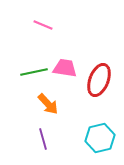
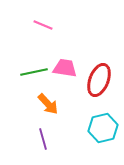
cyan hexagon: moved 3 px right, 10 px up
